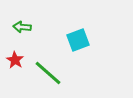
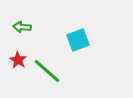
red star: moved 3 px right
green line: moved 1 px left, 2 px up
